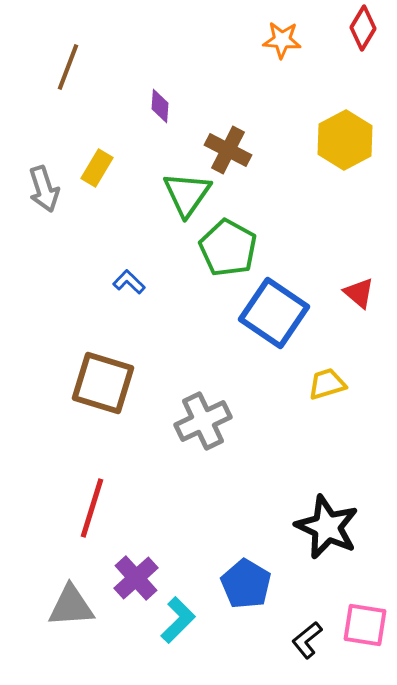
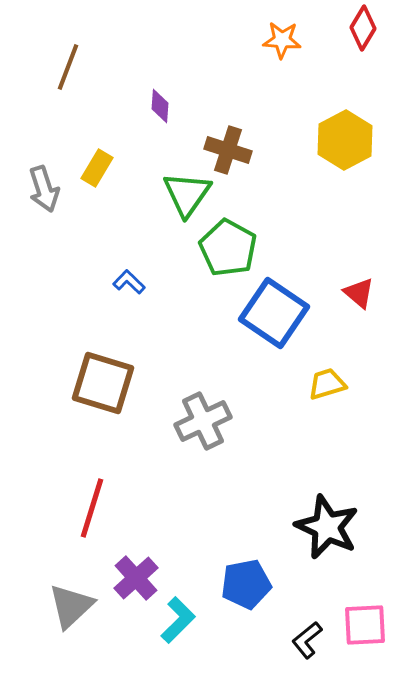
brown cross: rotated 9 degrees counterclockwise
blue pentagon: rotated 30 degrees clockwise
gray triangle: rotated 39 degrees counterclockwise
pink square: rotated 12 degrees counterclockwise
